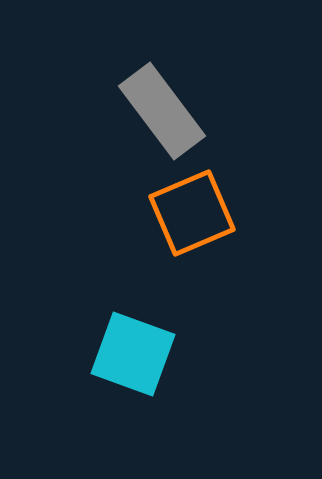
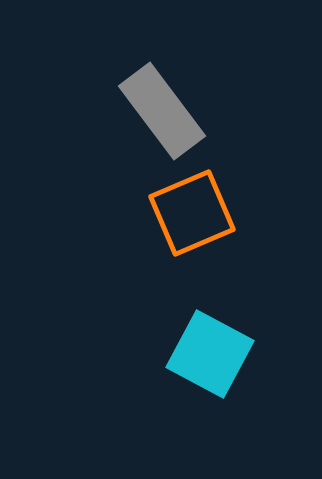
cyan square: moved 77 px right; rotated 8 degrees clockwise
